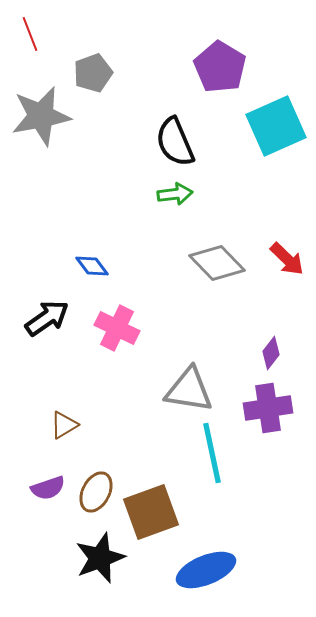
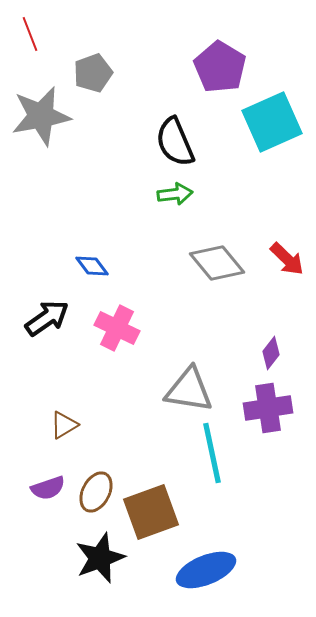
cyan square: moved 4 px left, 4 px up
gray diamond: rotated 4 degrees clockwise
